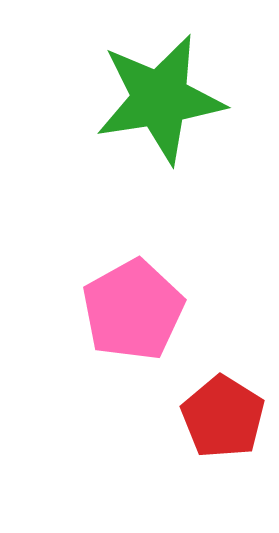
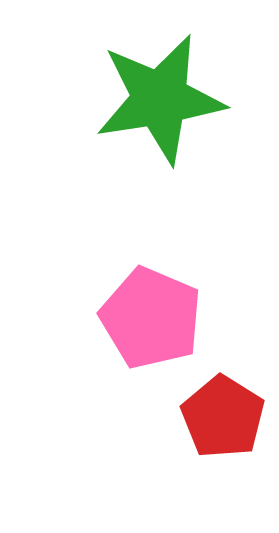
pink pentagon: moved 18 px right, 8 px down; rotated 20 degrees counterclockwise
